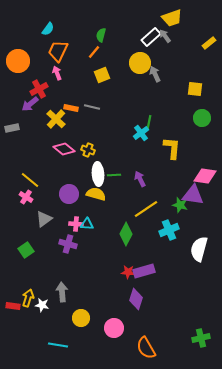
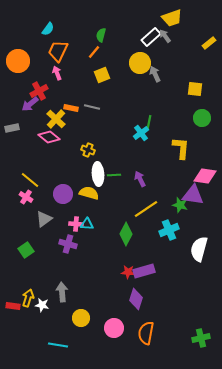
red cross at (39, 89): moved 2 px down
yellow L-shape at (172, 148): moved 9 px right
pink diamond at (64, 149): moved 15 px left, 12 px up
purple circle at (69, 194): moved 6 px left
yellow semicircle at (96, 194): moved 7 px left, 1 px up
orange semicircle at (146, 348): moved 15 px up; rotated 40 degrees clockwise
